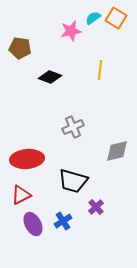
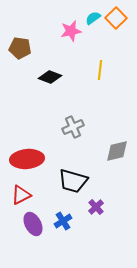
orange square: rotated 15 degrees clockwise
